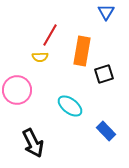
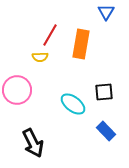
orange rectangle: moved 1 px left, 7 px up
black square: moved 18 px down; rotated 12 degrees clockwise
cyan ellipse: moved 3 px right, 2 px up
